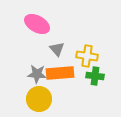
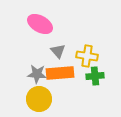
pink ellipse: moved 3 px right
gray triangle: moved 1 px right, 2 px down
green cross: rotated 12 degrees counterclockwise
